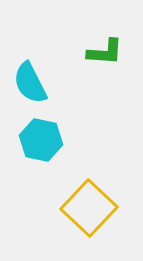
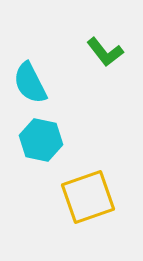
green L-shape: rotated 48 degrees clockwise
yellow square: moved 1 px left, 11 px up; rotated 28 degrees clockwise
